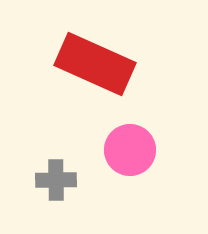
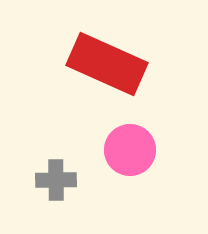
red rectangle: moved 12 px right
